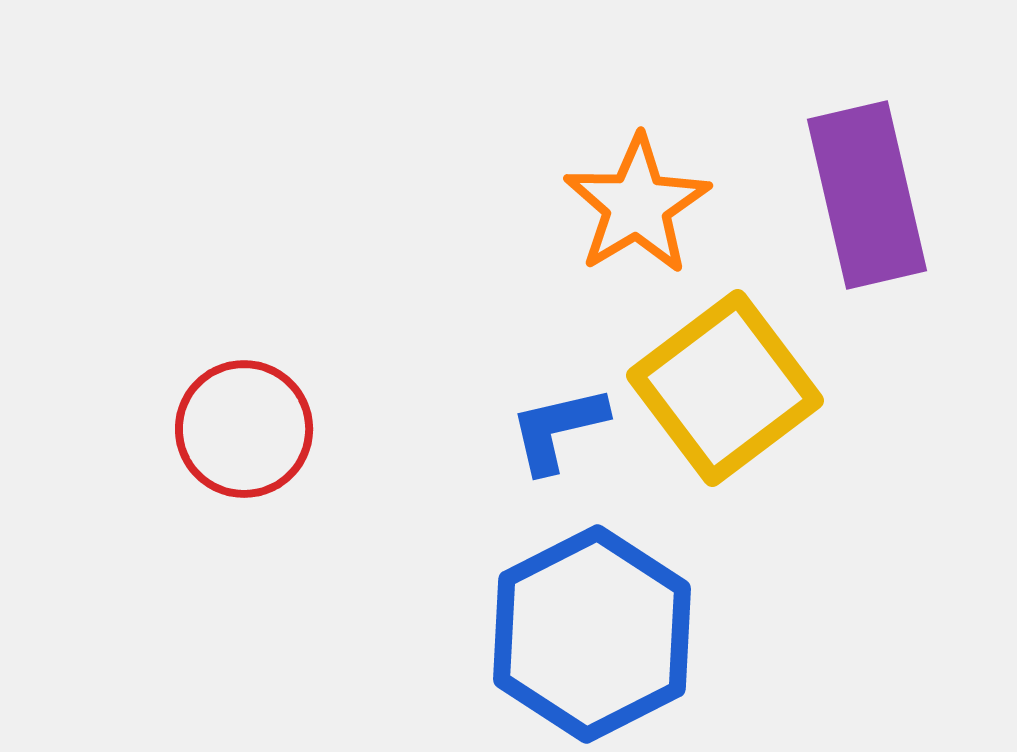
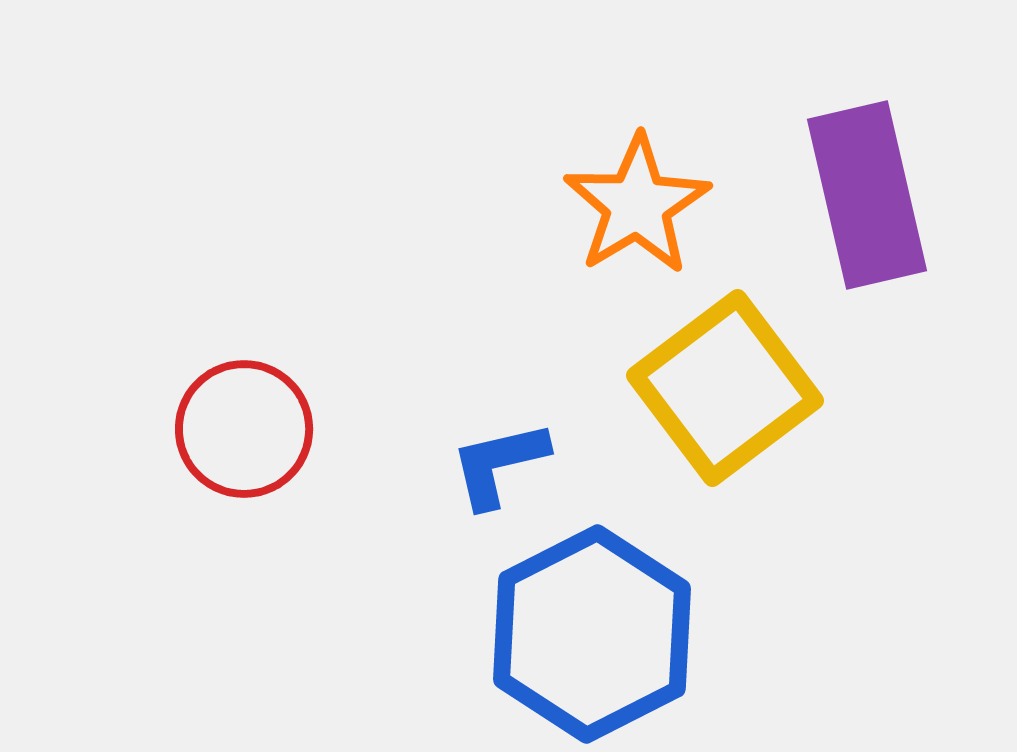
blue L-shape: moved 59 px left, 35 px down
